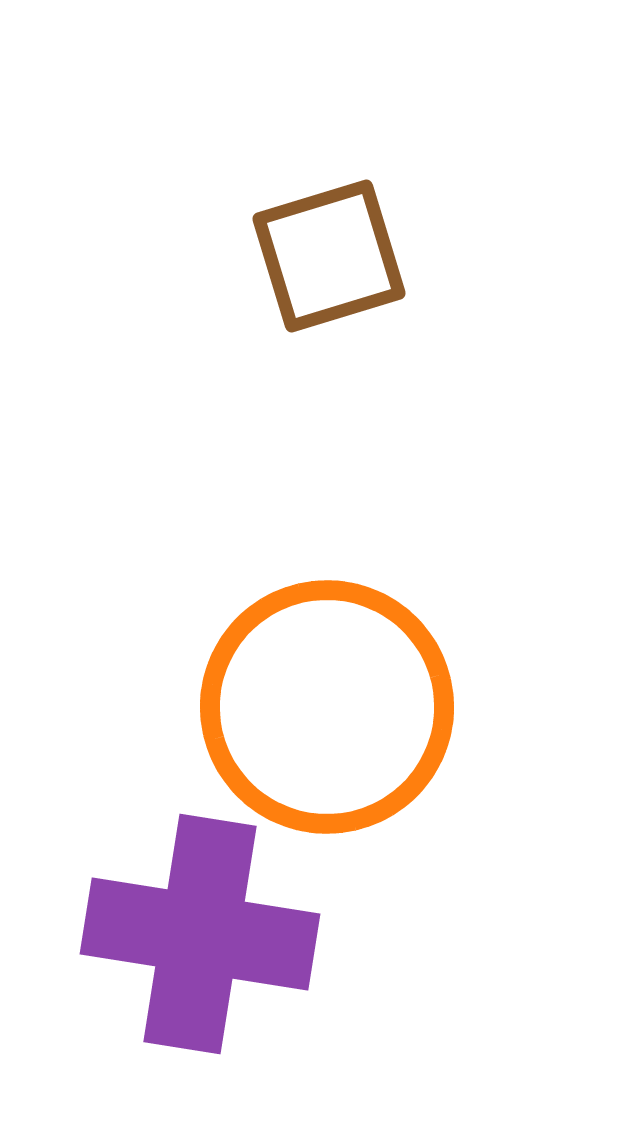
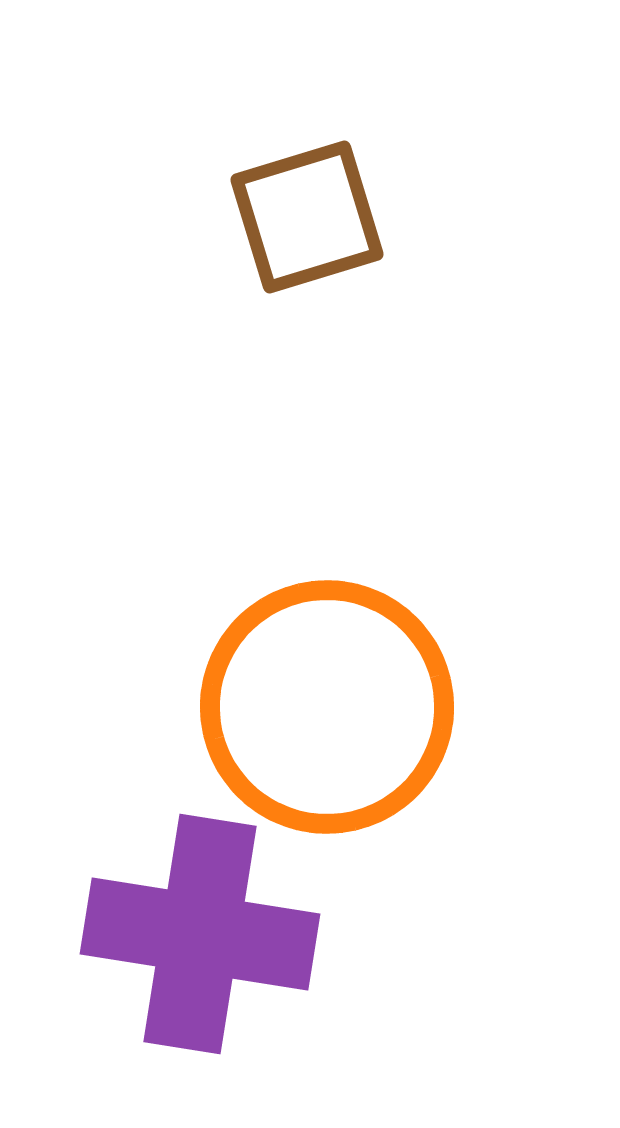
brown square: moved 22 px left, 39 px up
